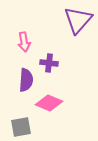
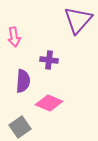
pink arrow: moved 10 px left, 5 px up
purple cross: moved 3 px up
purple semicircle: moved 3 px left, 1 px down
gray square: moved 1 px left; rotated 25 degrees counterclockwise
